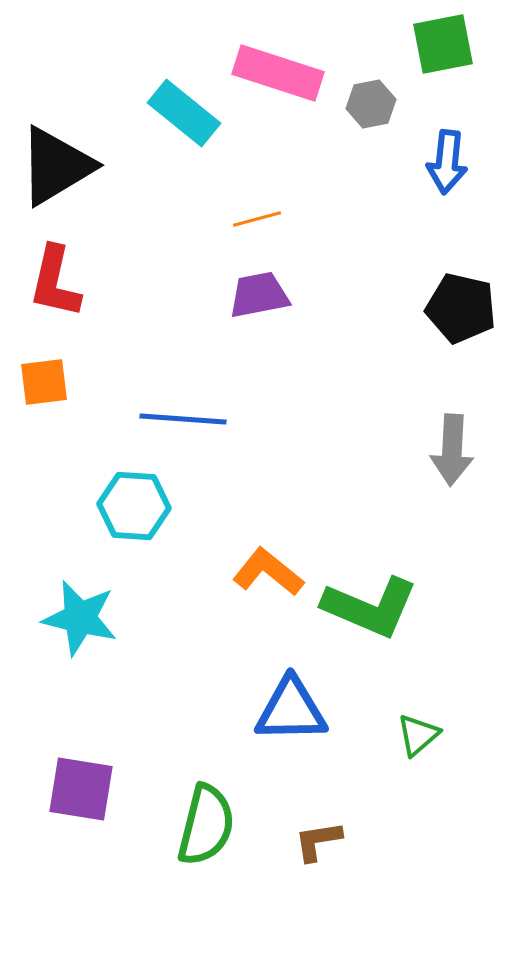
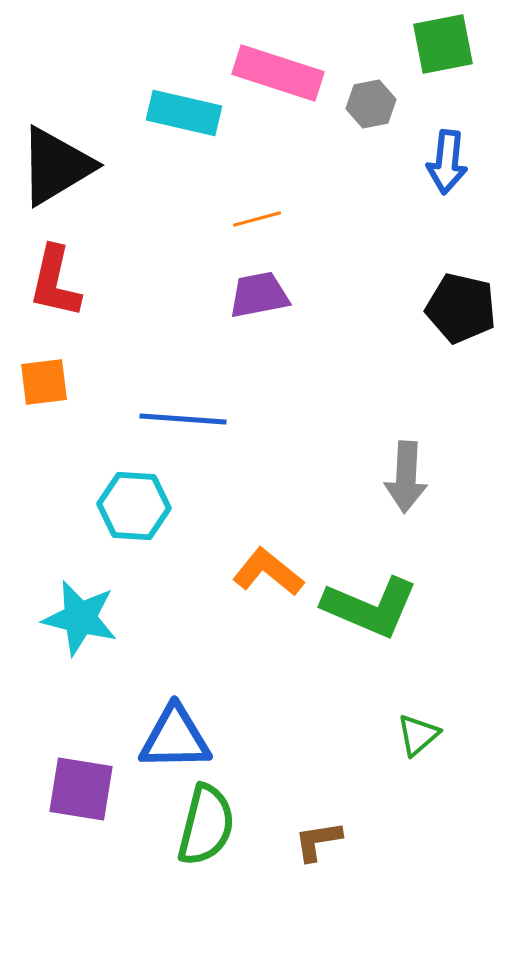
cyan rectangle: rotated 26 degrees counterclockwise
gray arrow: moved 46 px left, 27 px down
blue triangle: moved 116 px left, 28 px down
